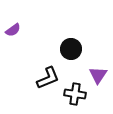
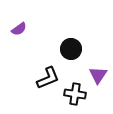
purple semicircle: moved 6 px right, 1 px up
